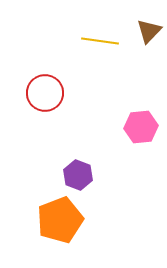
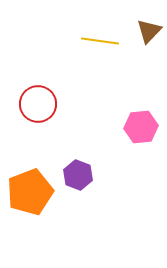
red circle: moved 7 px left, 11 px down
orange pentagon: moved 30 px left, 28 px up
